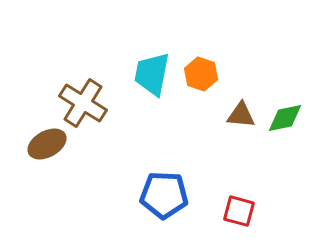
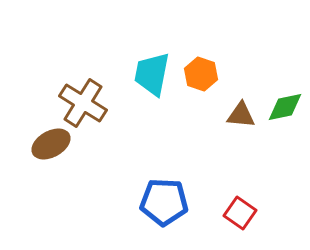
green diamond: moved 11 px up
brown ellipse: moved 4 px right
blue pentagon: moved 7 px down
red square: moved 1 px right, 2 px down; rotated 20 degrees clockwise
